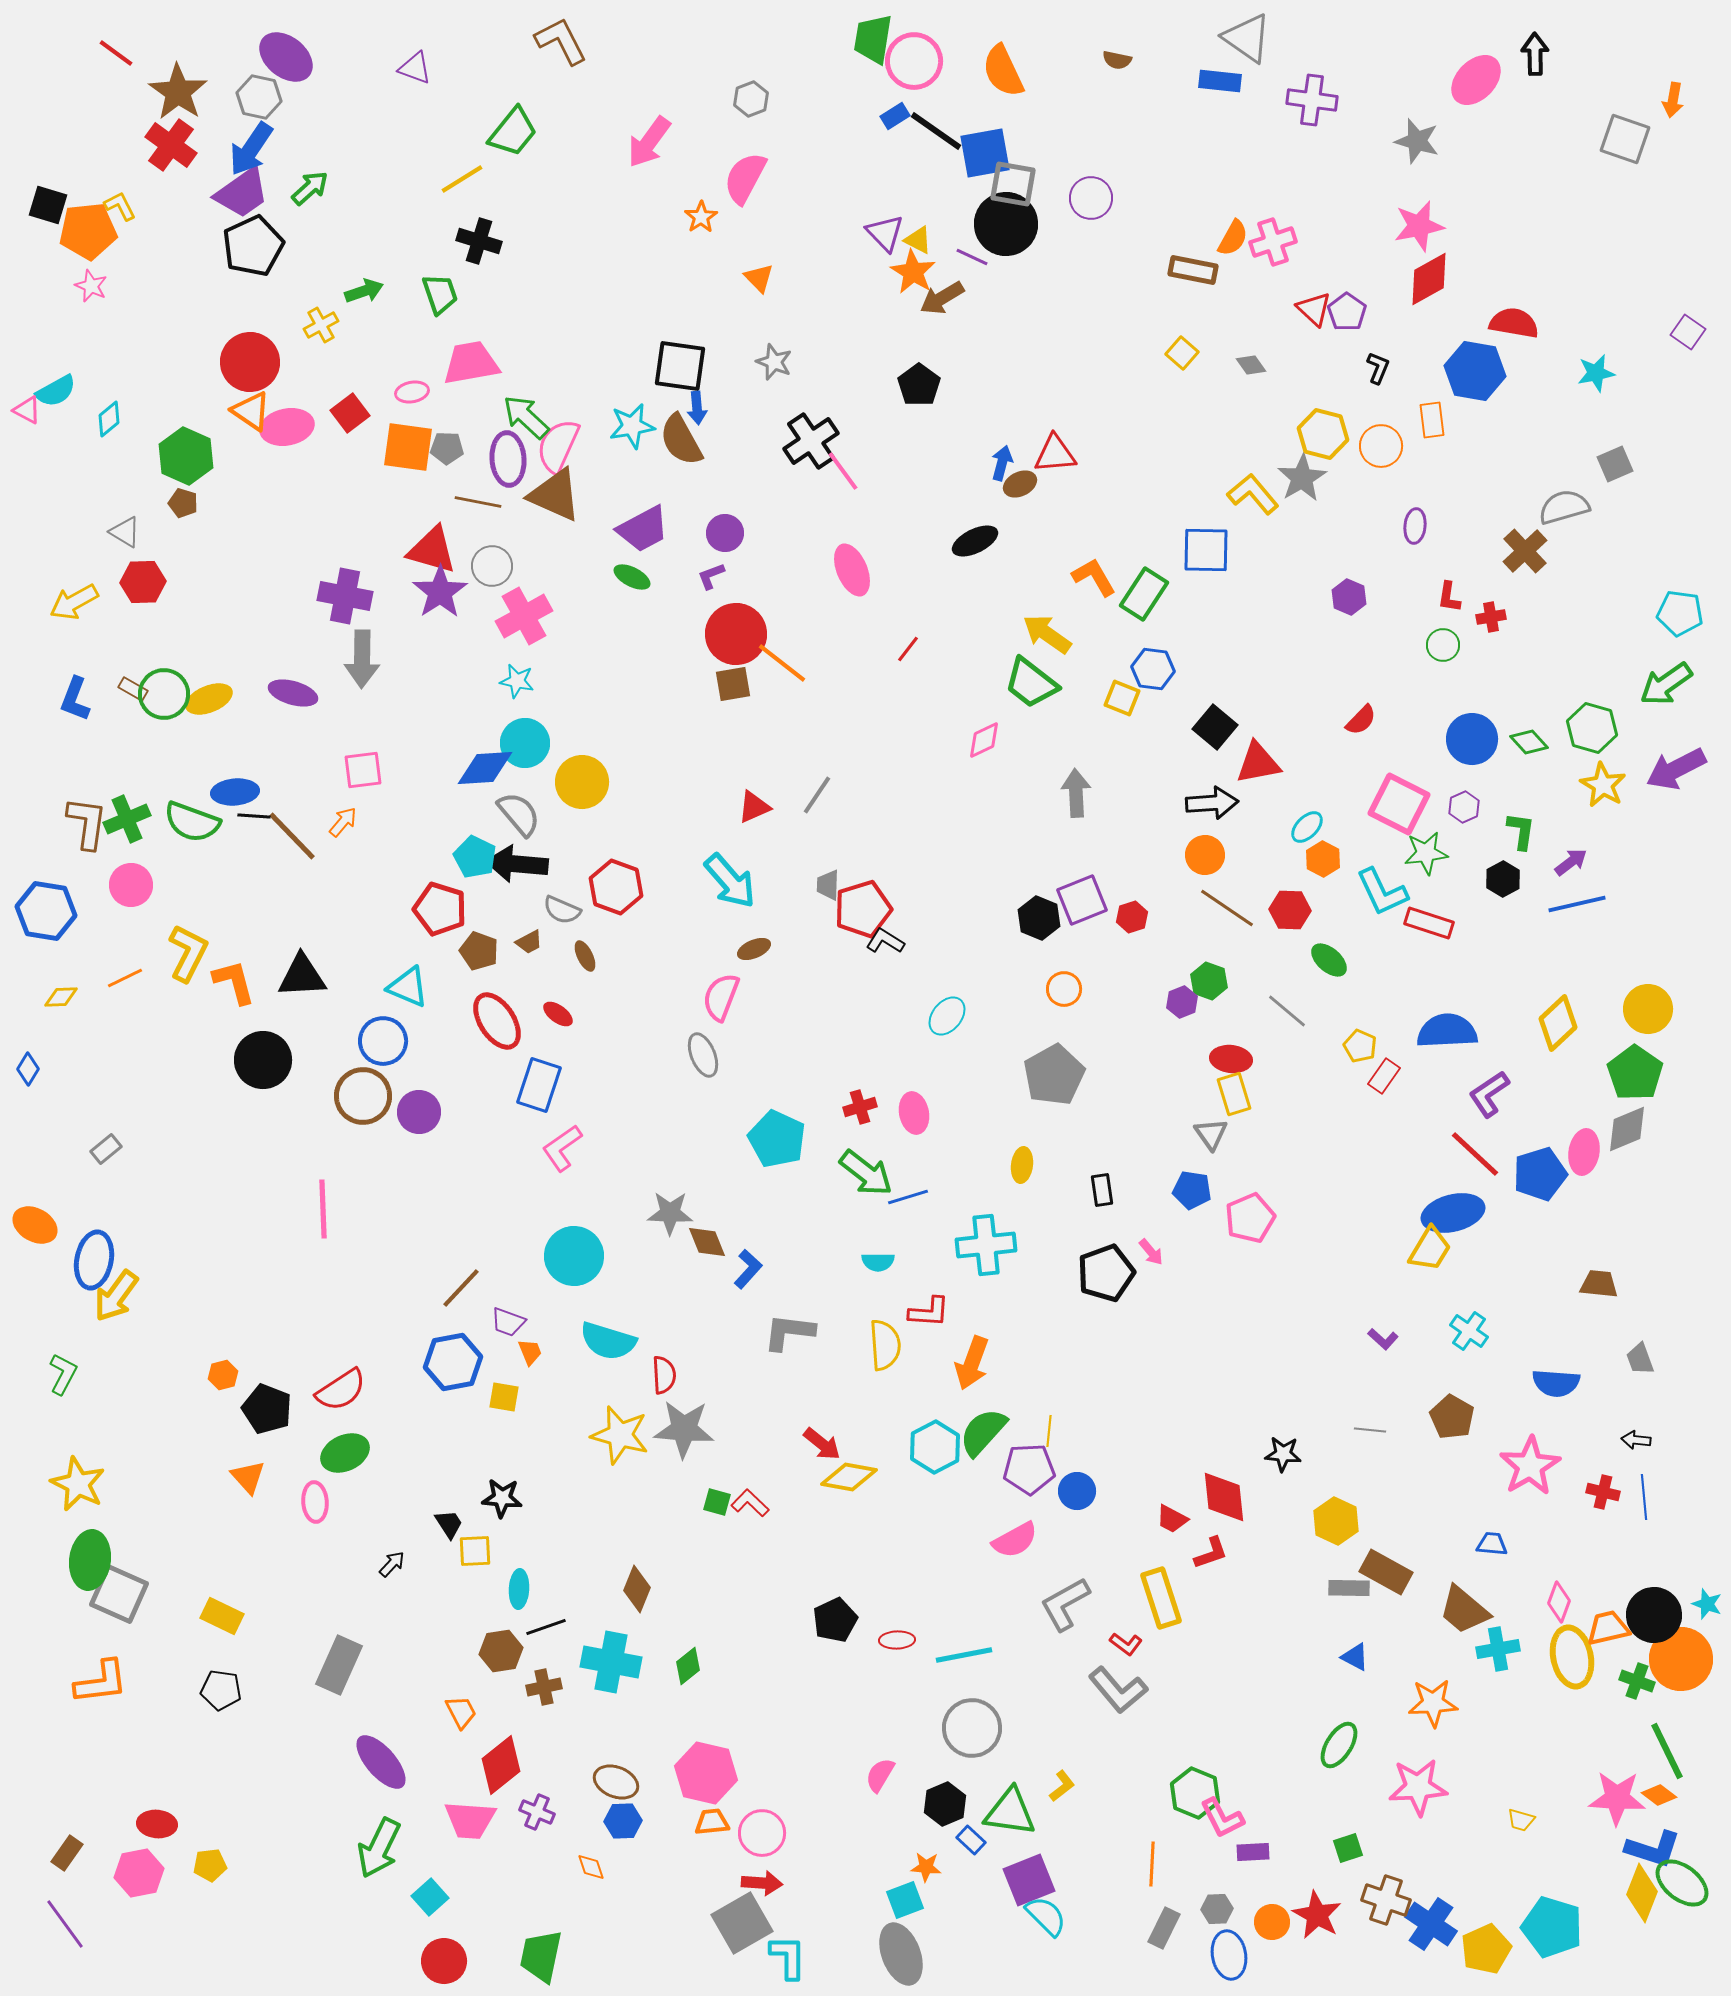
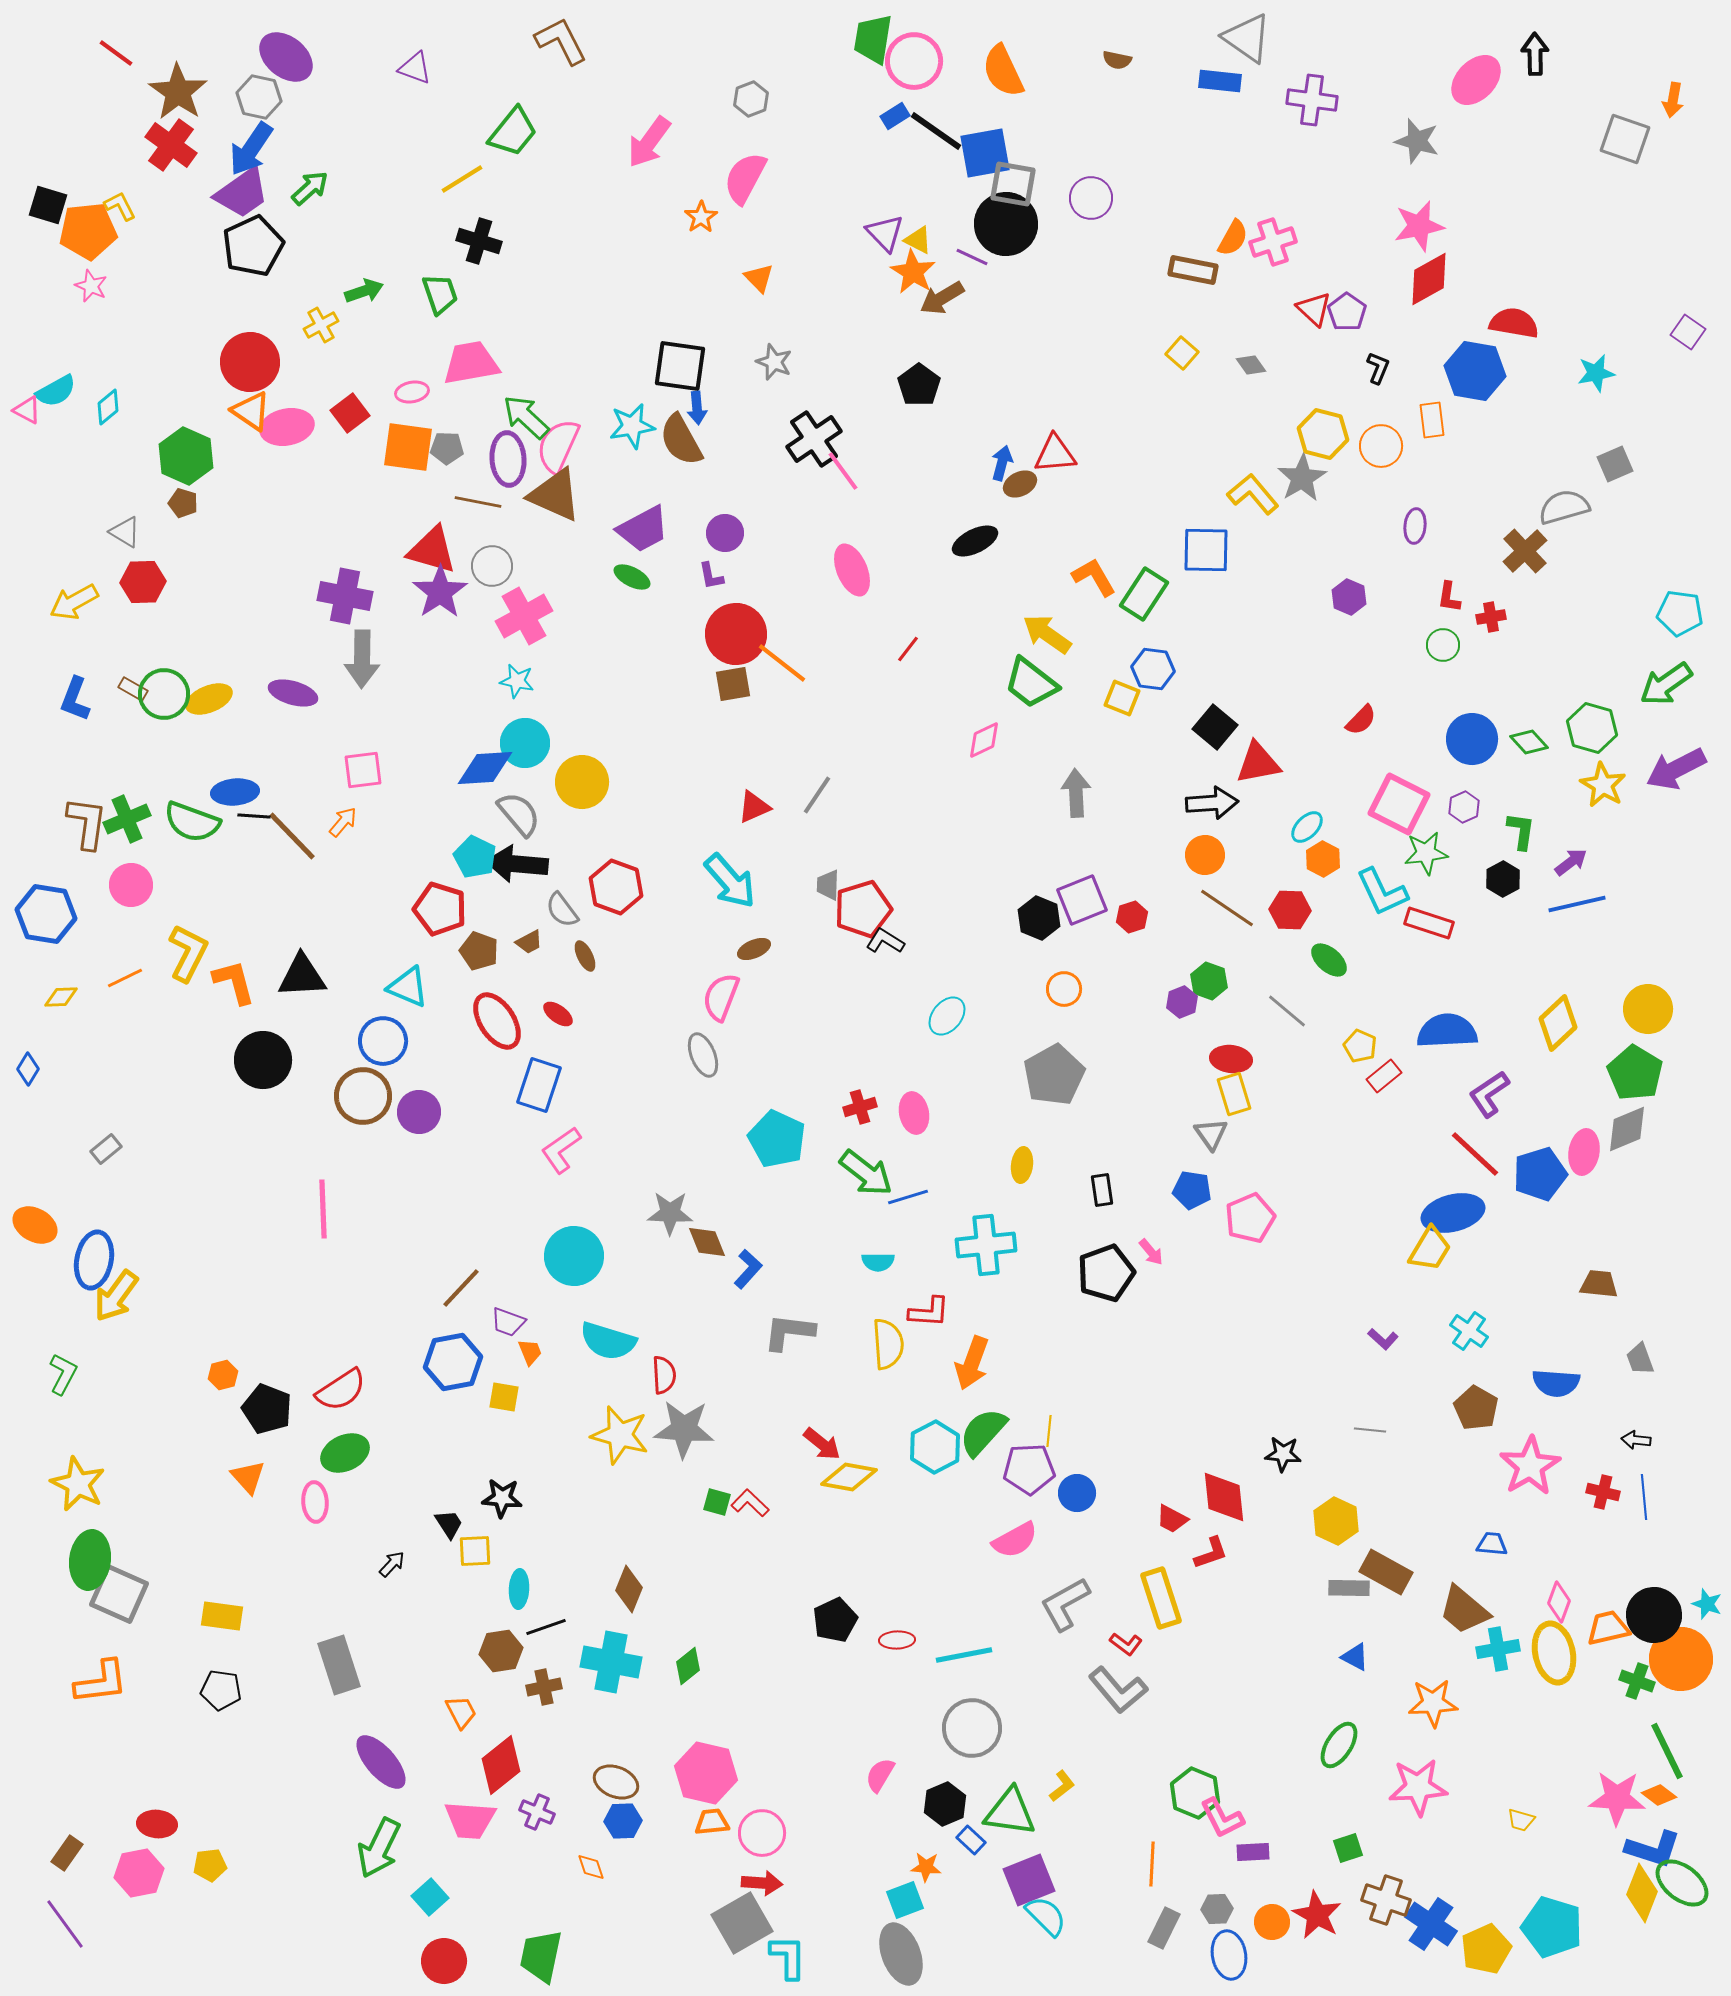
cyan diamond at (109, 419): moved 1 px left, 12 px up
black cross at (811, 441): moved 3 px right, 2 px up
purple L-shape at (711, 576): rotated 80 degrees counterclockwise
gray semicircle at (562, 910): rotated 30 degrees clockwise
blue hexagon at (46, 911): moved 3 px down
green pentagon at (1635, 1073): rotated 4 degrees counterclockwise
red rectangle at (1384, 1076): rotated 16 degrees clockwise
pink L-shape at (562, 1148): moved 1 px left, 2 px down
yellow semicircle at (885, 1345): moved 3 px right, 1 px up
brown pentagon at (1452, 1417): moved 24 px right, 9 px up
blue circle at (1077, 1491): moved 2 px down
brown diamond at (637, 1589): moved 8 px left
yellow rectangle at (222, 1616): rotated 18 degrees counterclockwise
yellow ellipse at (1572, 1657): moved 18 px left, 4 px up
gray rectangle at (339, 1665): rotated 42 degrees counterclockwise
